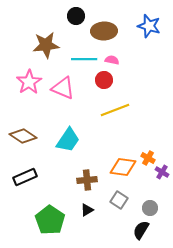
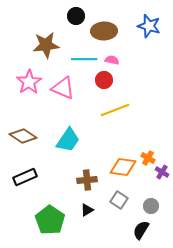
gray circle: moved 1 px right, 2 px up
